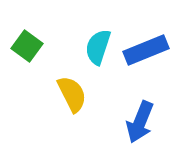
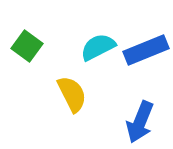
cyan semicircle: rotated 45 degrees clockwise
